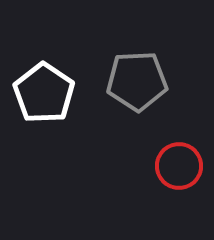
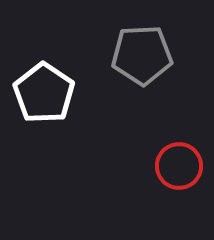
gray pentagon: moved 5 px right, 26 px up
